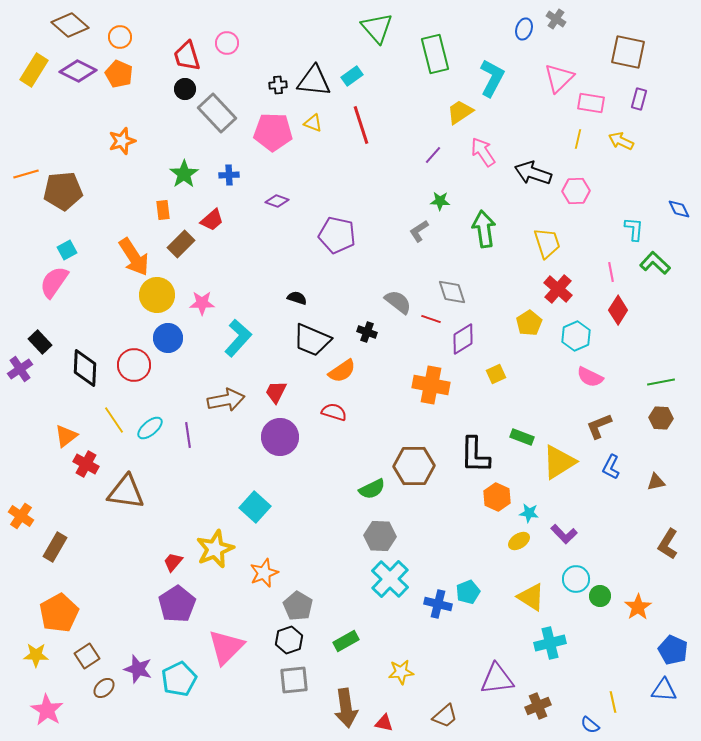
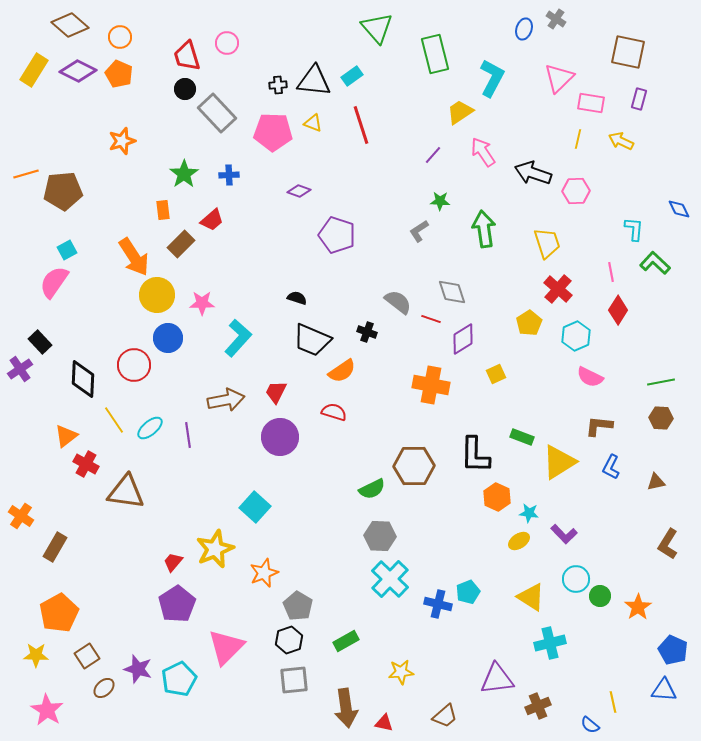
purple diamond at (277, 201): moved 22 px right, 10 px up
purple pentagon at (337, 235): rotated 6 degrees clockwise
black diamond at (85, 368): moved 2 px left, 11 px down
brown L-shape at (599, 426): rotated 28 degrees clockwise
